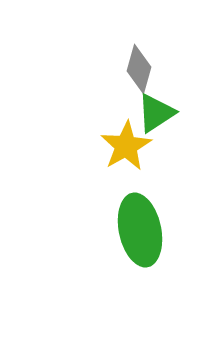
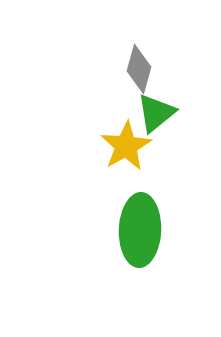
green triangle: rotated 6 degrees counterclockwise
green ellipse: rotated 14 degrees clockwise
